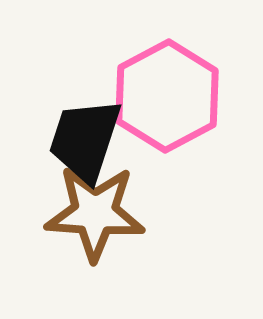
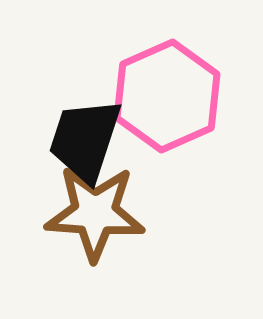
pink hexagon: rotated 4 degrees clockwise
